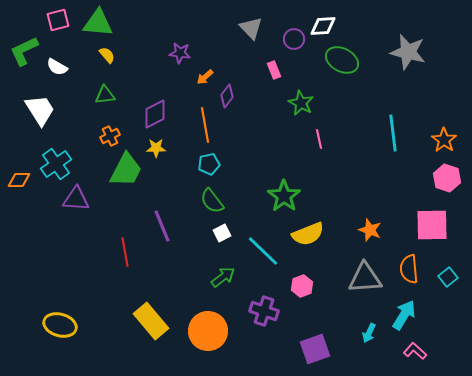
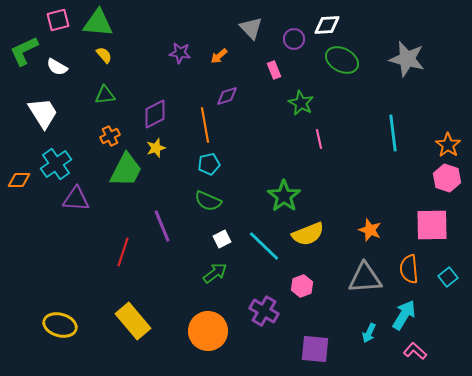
white diamond at (323, 26): moved 4 px right, 1 px up
gray star at (408, 52): moved 1 px left, 7 px down
yellow semicircle at (107, 55): moved 3 px left
orange arrow at (205, 77): moved 14 px right, 21 px up
purple diamond at (227, 96): rotated 35 degrees clockwise
white trapezoid at (40, 110): moved 3 px right, 3 px down
orange star at (444, 140): moved 4 px right, 5 px down
yellow star at (156, 148): rotated 18 degrees counterclockwise
green semicircle at (212, 201): moved 4 px left; rotated 28 degrees counterclockwise
white square at (222, 233): moved 6 px down
cyan line at (263, 251): moved 1 px right, 5 px up
red line at (125, 252): moved 2 px left; rotated 28 degrees clockwise
green arrow at (223, 277): moved 8 px left, 4 px up
purple cross at (264, 311): rotated 12 degrees clockwise
yellow rectangle at (151, 321): moved 18 px left
purple square at (315, 349): rotated 24 degrees clockwise
